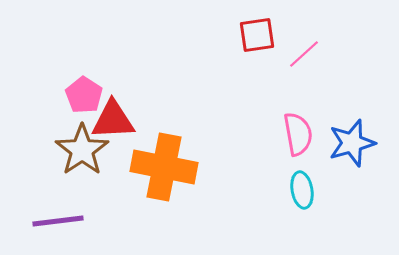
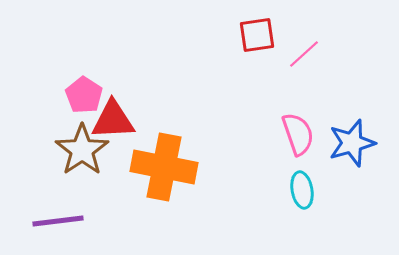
pink semicircle: rotated 9 degrees counterclockwise
